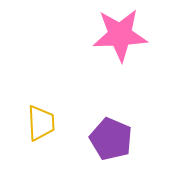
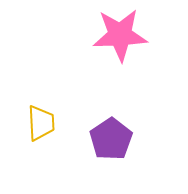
purple pentagon: rotated 15 degrees clockwise
